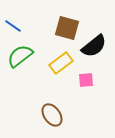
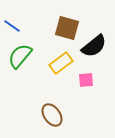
blue line: moved 1 px left
green semicircle: rotated 12 degrees counterclockwise
